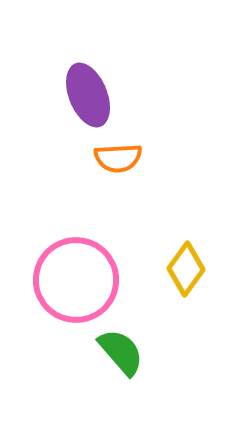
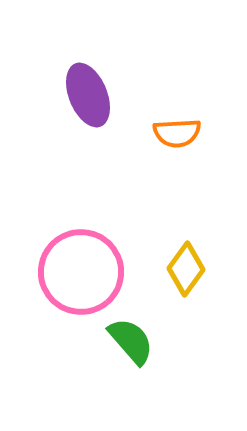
orange semicircle: moved 59 px right, 25 px up
pink circle: moved 5 px right, 8 px up
green semicircle: moved 10 px right, 11 px up
